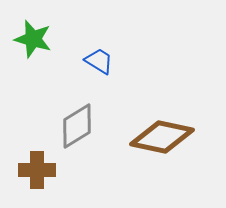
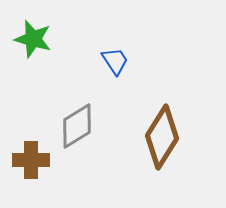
blue trapezoid: moved 16 px right; rotated 24 degrees clockwise
brown diamond: rotated 70 degrees counterclockwise
brown cross: moved 6 px left, 10 px up
